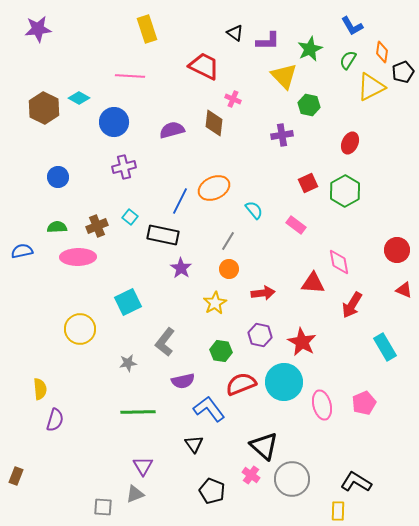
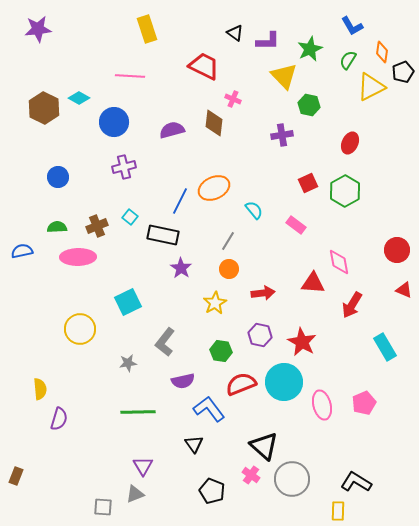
purple semicircle at (55, 420): moved 4 px right, 1 px up
